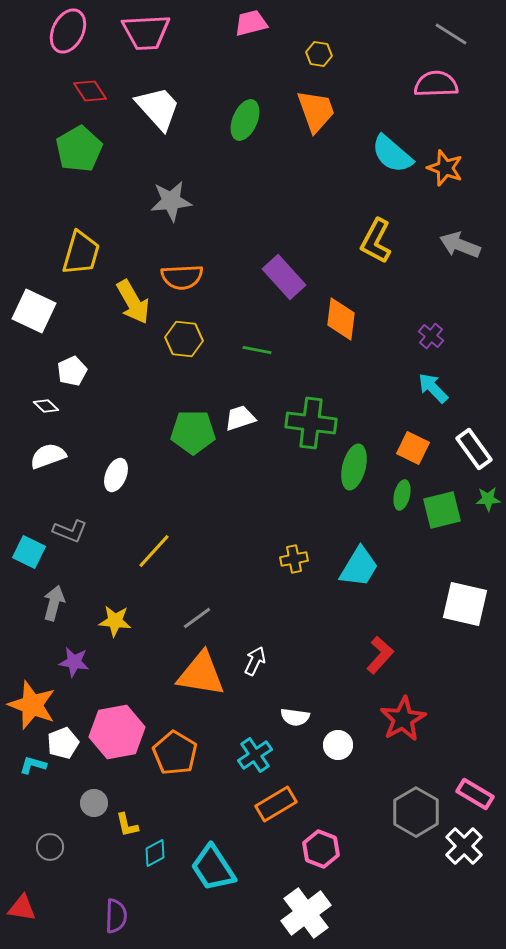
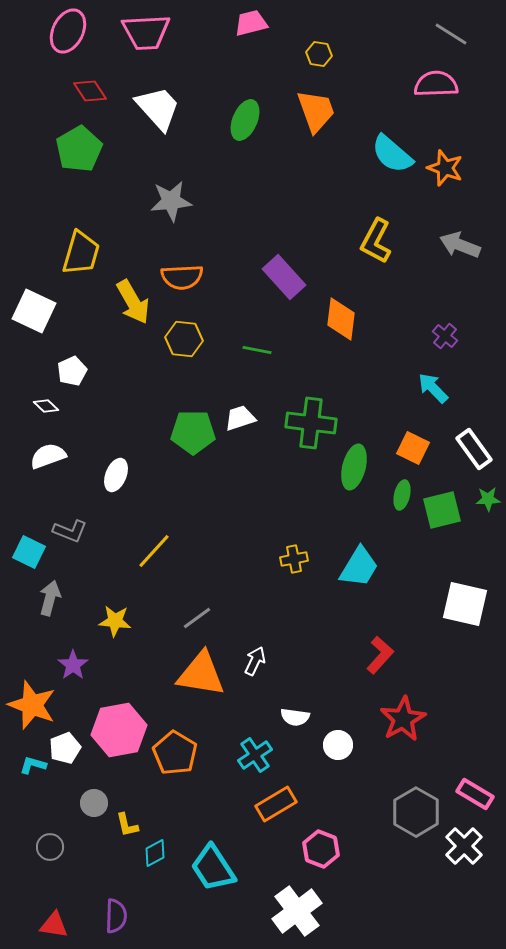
purple cross at (431, 336): moved 14 px right
gray arrow at (54, 603): moved 4 px left, 5 px up
purple star at (74, 662): moved 1 px left, 3 px down; rotated 28 degrees clockwise
pink hexagon at (117, 732): moved 2 px right, 2 px up
white pentagon at (63, 743): moved 2 px right, 5 px down
red triangle at (22, 908): moved 32 px right, 17 px down
white cross at (306, 913): moved 9 px left, 2 px up
